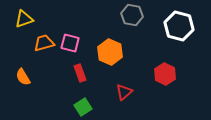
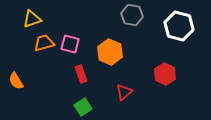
yellow triangle: moved 8 px right
pink square: moved 1 px down
red rectangle: moved 1 px right, 1 px down
orange semicircle: moved 7 px left, 4 px down
